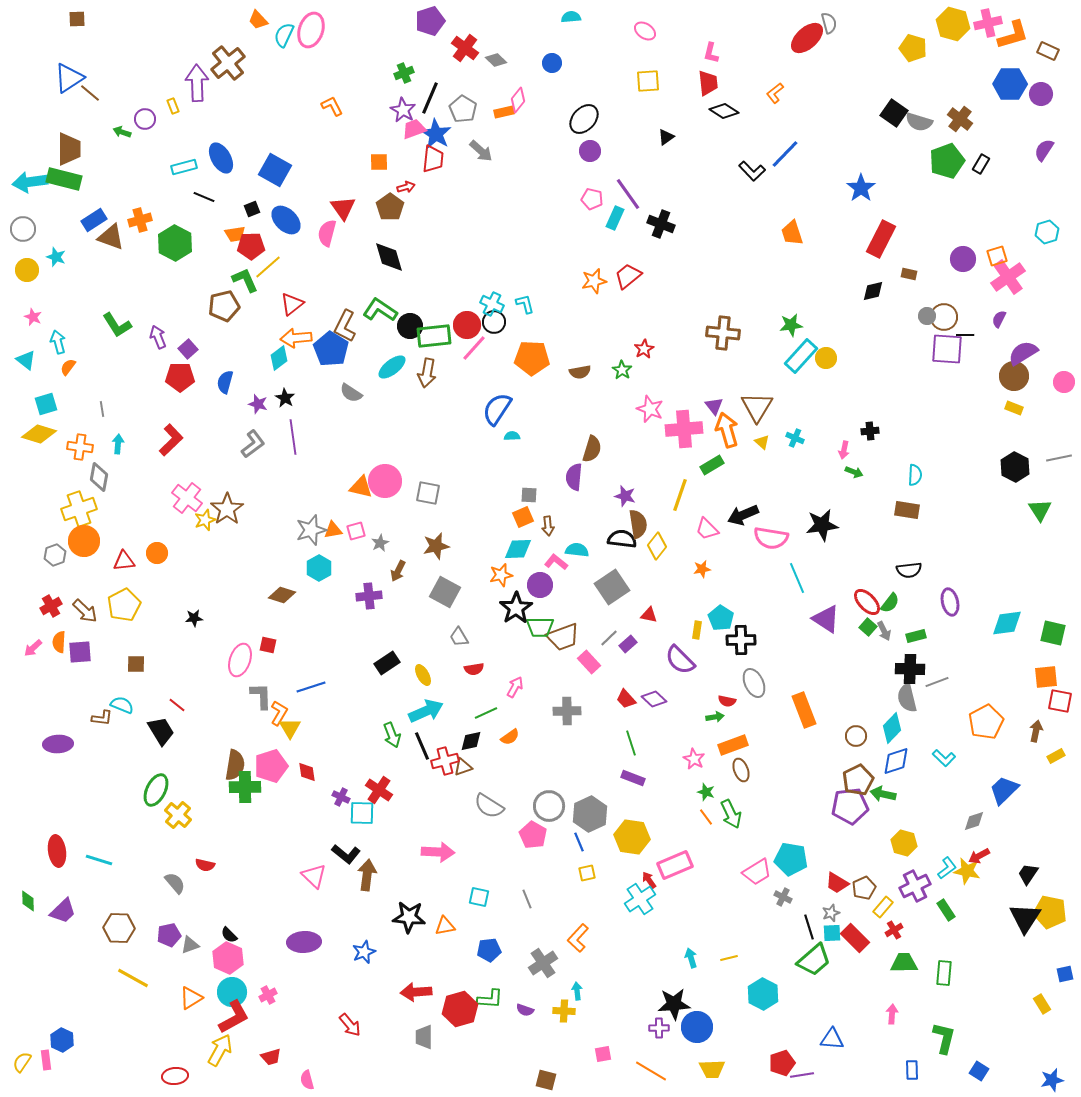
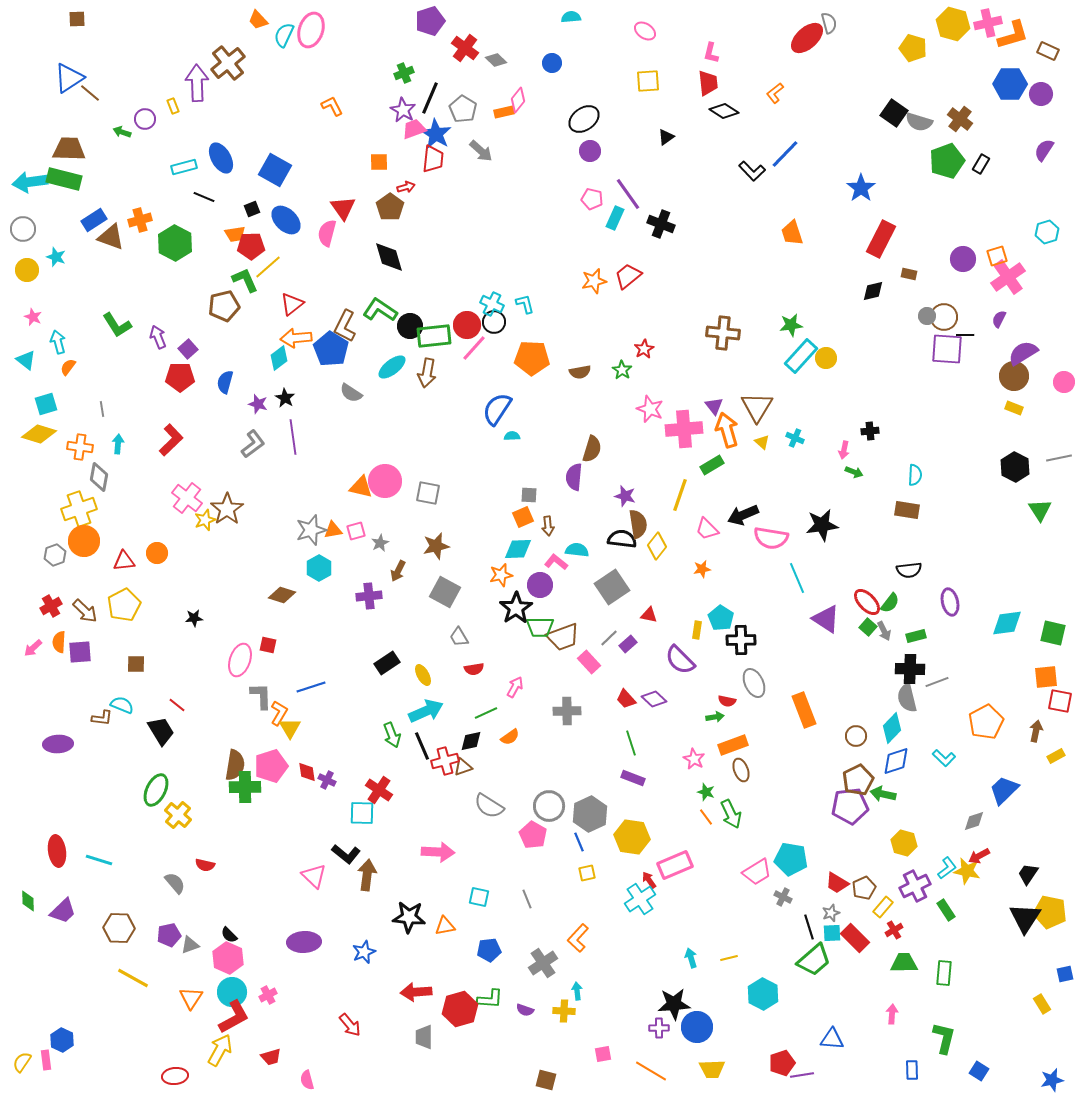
black ellipse at (584, 119): rotated 12 degrees clockwise
brown trapezoid at (69, 149): rotated 88 degrees counterclockwise
purple cross at (341, 797): moved 14 px left, 17 px up
orange triangle at (191, 998): rotated 25 degrees counterclockwise
